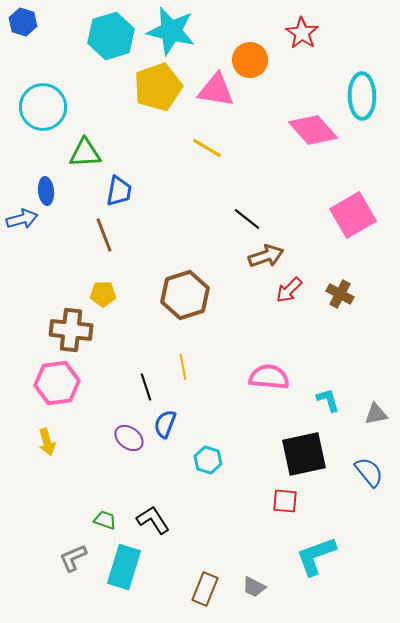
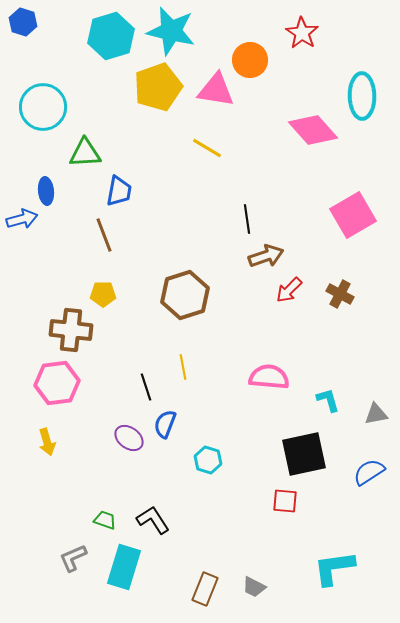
black line at (247, 219): rotated 44 degrees clockwise
blue semicircle at (369, 472): rotated 84 degrees counterclockwise
cyan L-shape at (316, 556): moved 18 px right, 12 px down; rotated 12 degrees clockwise
